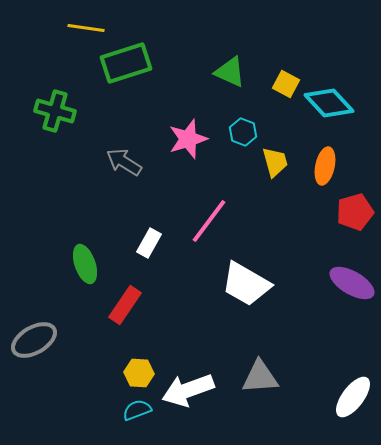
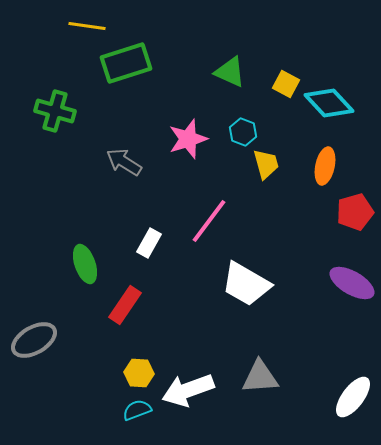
yellow line: moved 1 px right, 2 px up
yellow trapezoid: moved 9 px left, 2 px down
